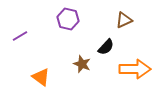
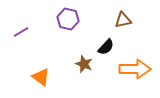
brown triangle: moved 1 px left; rotated 12 degrees clockwise
purple line: moved 1 px right, 4 px up
brown star: moved 2 px right
